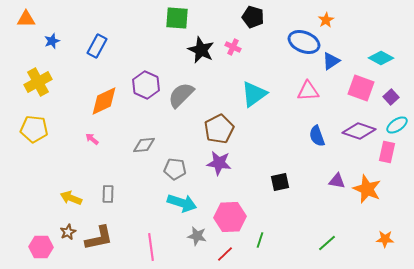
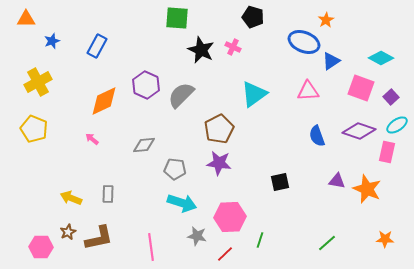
yellow pentagon at (34, 129): rotated 16 degrees clockwise
